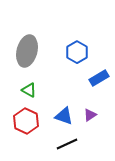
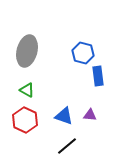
blue hexagon: moved 6 px right, 1 px down; rotated 15 degrees counterclockwise
blue rectangle: moved 1 px left, 2 px up; rotated 66 degrees counterclockwise
green triangle: moved 2 px left
purple triangle: rotated 40 degrees clockwise
red hexagon: moved 1 px left, 1 px up
black line: moved 2 px down; rotated 15 degrees counterclockwise
